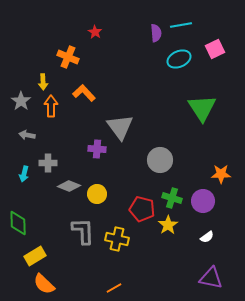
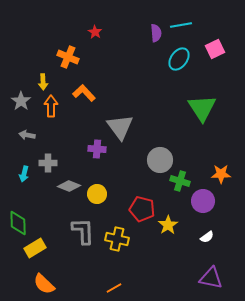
cyan ellipse: rotated 30 degrees counterclockwise
green cross: moved 8 px right, 17 px up
yellow rectangle: moved 8 px up
